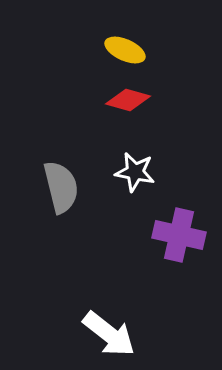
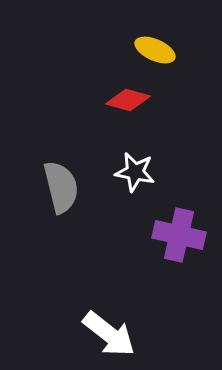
yellow ellipse: moved 30 px right
